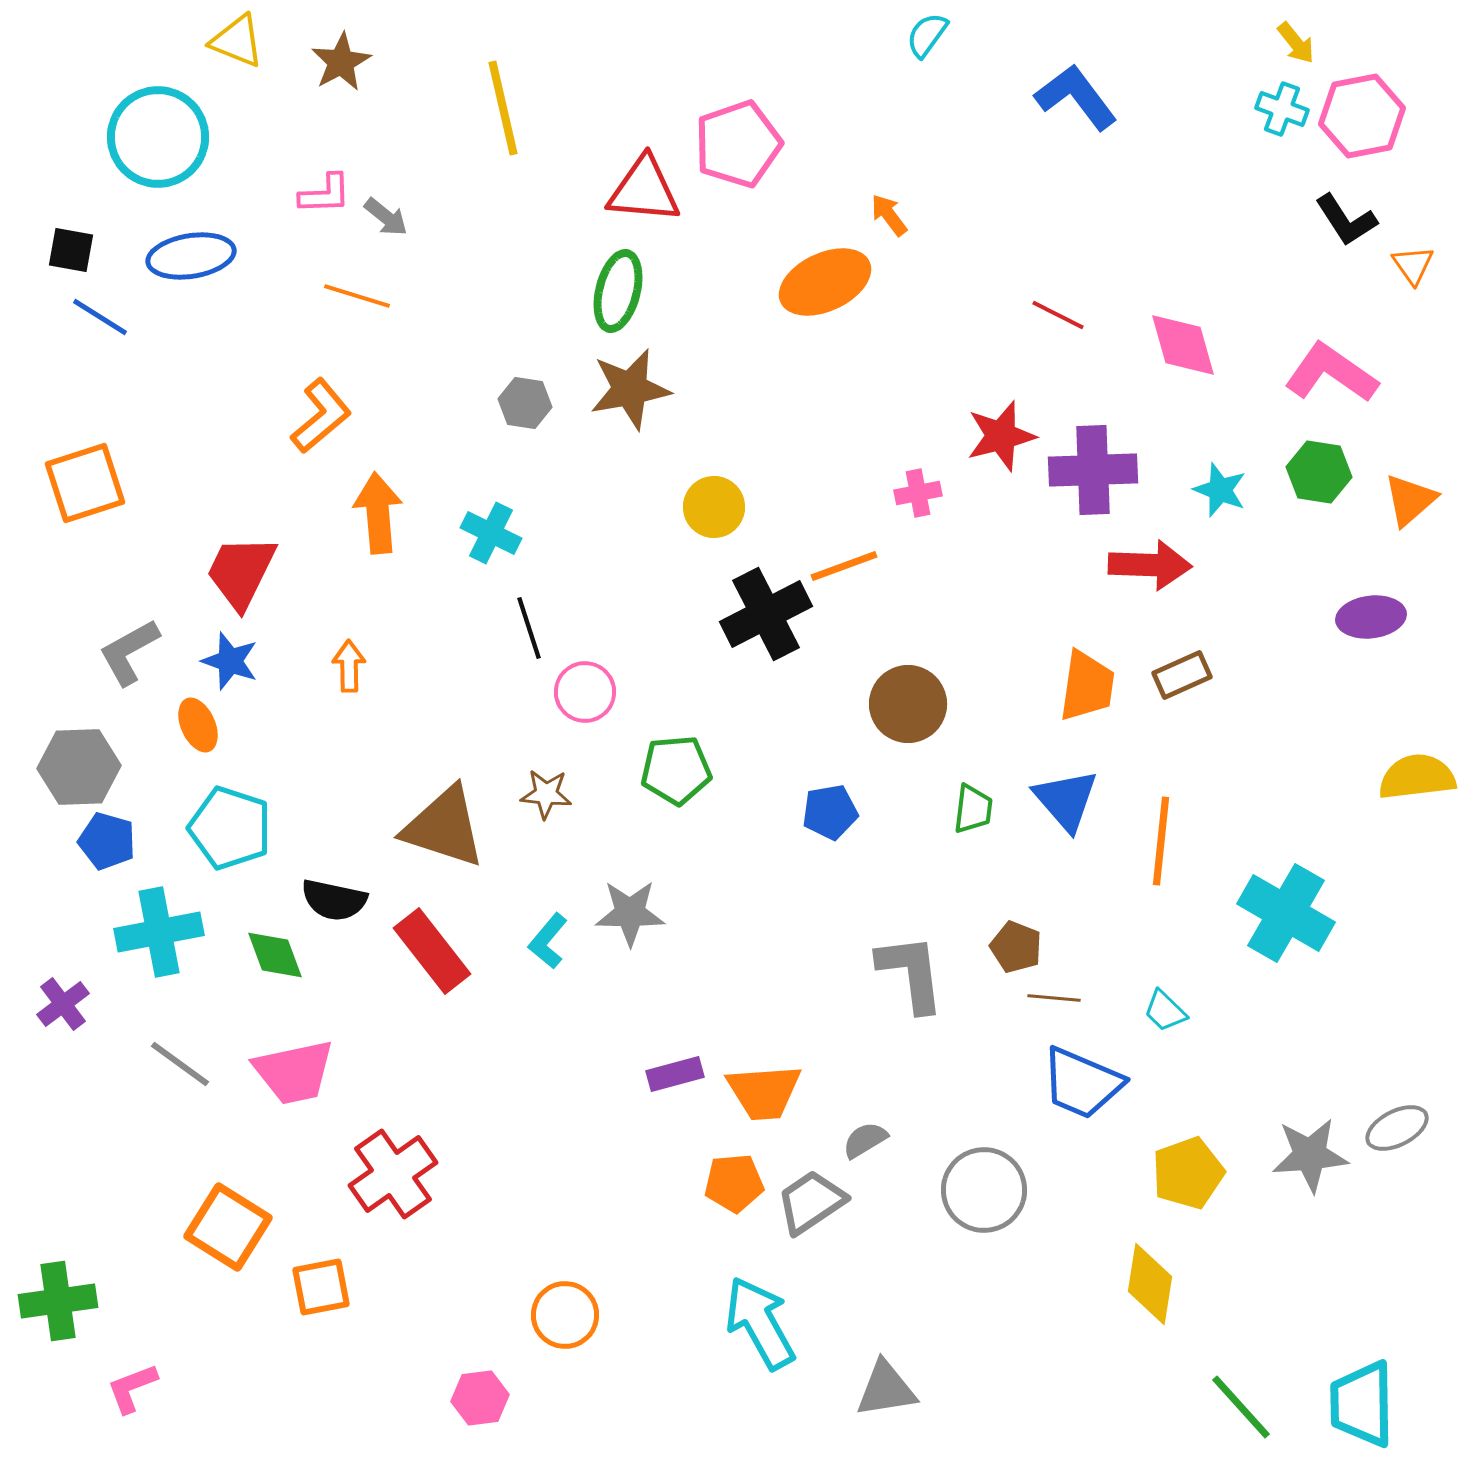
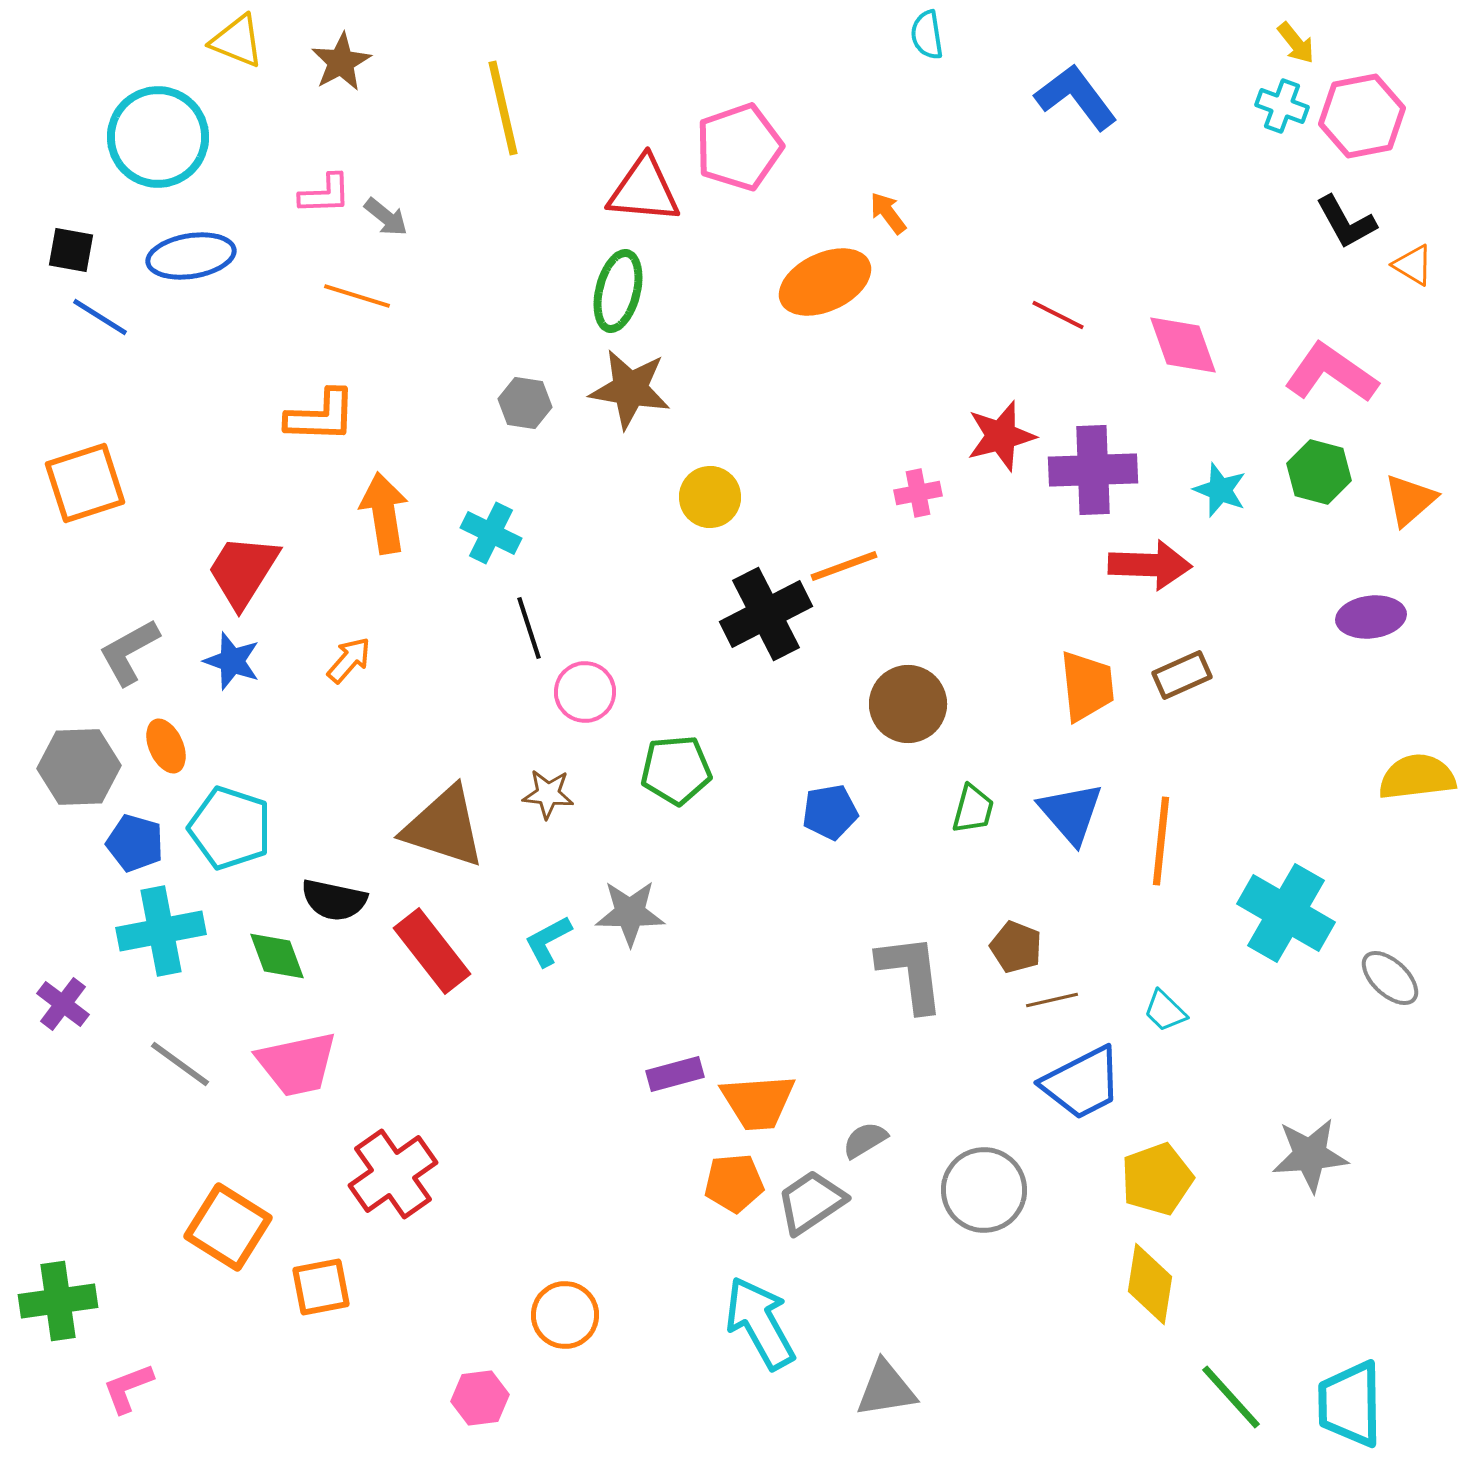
cyan semicircle at (927, 35): rotated 45 degrees counterclockwise
cyan cross at (1282, 109): moved 3 px up
pink pentagon at (738, 144): moved 1 px right, 3 px down
orange arrow at (889, 215): moved 1 px left, 2 px up
black L-shape at (1346, 220): moved 2 px down; rotated 4 degrees clockwise
orange triangle at (1413, 265): rotated 24 degrees counterclockwise
pink diamond at (1183, 345): rotated 4 degrees counterclockwise
brown star at (630, 389): rotated 20 degrees clockwise
orange L-shape at (321, 416): rotated 42 degrees clockwise
green hexagon at (1319, 472): rotated 6 degrees clockwise
yellow circle at (714, 507): moved 4 px left, 10 px up
orange arrow at (378, 513): moved 6 px right; rotated 4 degrees counterclockwise
red trapezoid at (241, 572): moved 2 px right, 1 px up; rotated 6 degrees clockwise
blue star at (230, 661): moved 2 px right
orange arrow at (349, 666): moved 6 px up; rotated 42 degrees clockwise
orange trapezoid at (1087, 686): rotated 14 degrees counterclockwise
orange ellipse at (198, 725): moved 32 px left, 21 px down
brown star at (546, 794): moved 2 px right
blue triangle at (1066, 800): moved 5 px right, 13 px down
green trapezoid at (973, 809): rotated 8 degrees clockwise
blue pentagon at (107, 841): moved 28 px right, 2 px down
cyan cross at (159, 932): moved 2 px right, 1 px up
cyan L-shape at (548, 941): rotated 22 degrees clockwise
green diamond at (275, 955): moved 2 px right, 1 px down
brown line at (1054, 998): moved 2 px left, 2 px down; rotated 18 degrees counterclockwise
purple cross at (63, 1004): rotated 16 degrees counterclockwise
pink trapezoid at (294, 1072): moved 3 px right, 8 px up
blue trapezoid at (1082, 1083): rotated 50 degrees counterclockwise
orange trapezoid at (764, 1092): moved 6 px left, 10 px down
gray ellipse at (1397, 1128): moved 7 px left, 150 px up; rotated 70 degrees clockwise
yellow pentagon at (1188, 1173): moved 31 px left, 6 px down
pink L-shape at (132, 1388): moved 4 px left
cyan trapezoid at (1362, 1404): moved 12 px left
green line at (1241, 1407): moved 10 px left, 10 px up
